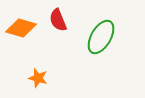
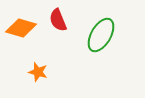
green ellipse: moved 2 px up
orange star: moved 6 px up
